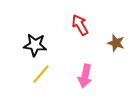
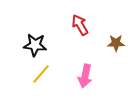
brown star: rotated 18 degrees counterclockwise
